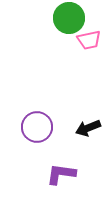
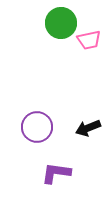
green circle: moved 8 px left, 5 px down
purple L-shape: moved 5 px left, 1 px up
